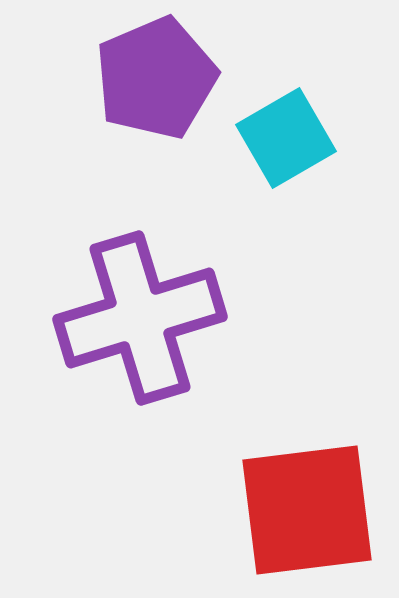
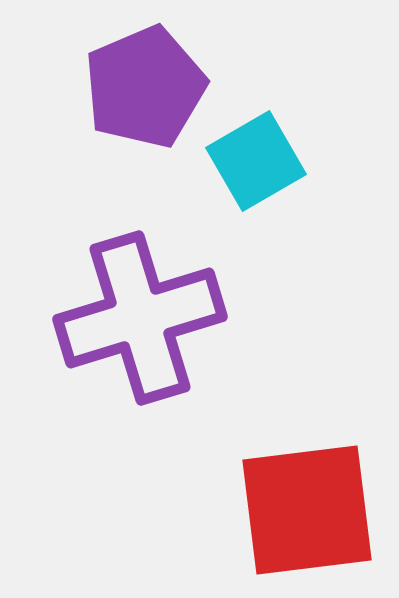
purple pentagon: moved 11 px left, 9 px down
cyan square: moved 30 px left, 23 px down
